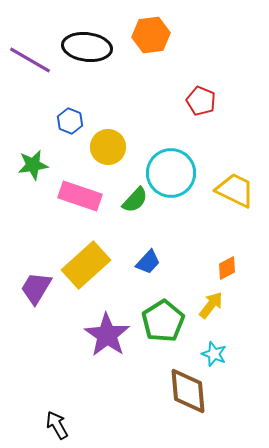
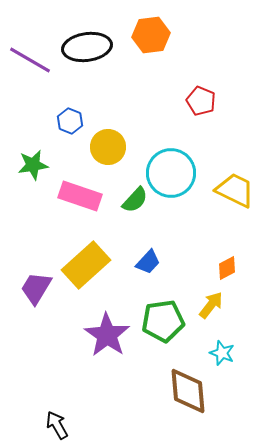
black ellipse: rotated 15 degrees counterclockwise
green pentagon: rotated 24 degrees clockwise
cyan star: moved 8 px right, 1 px up
